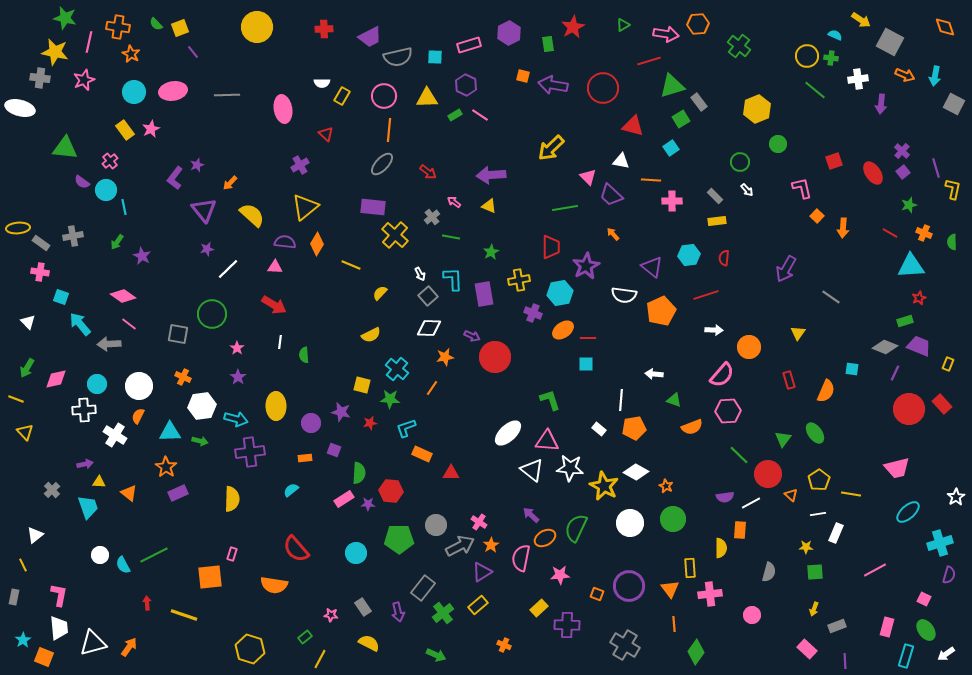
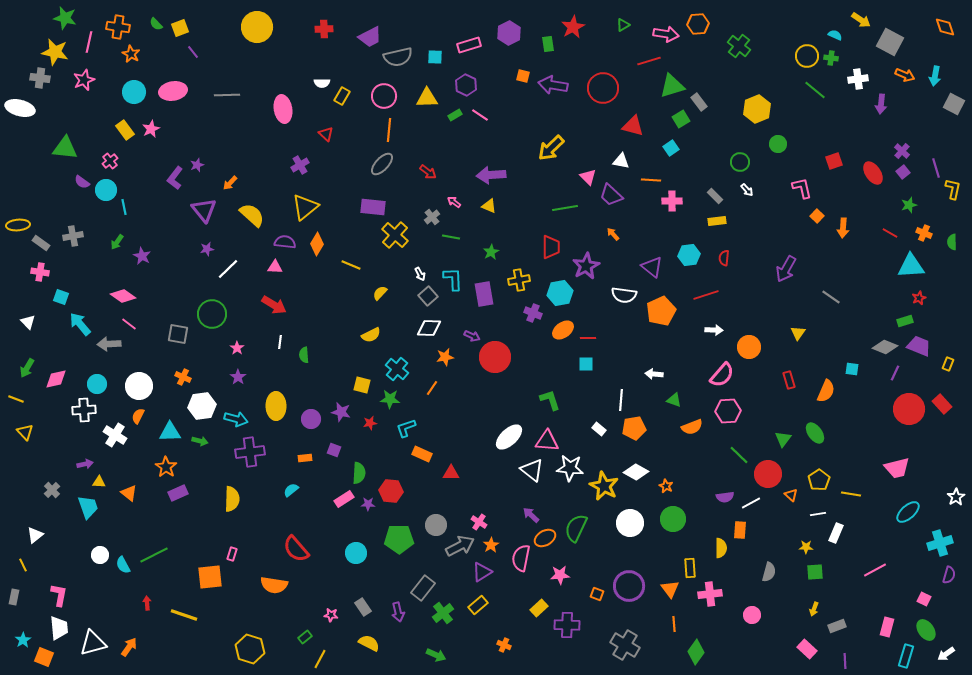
yellow ellipse at (18, 228): moved 3 px up
purple circle at (311, 423): moved 4 px up
white ellipse at (508, 433): moved 1 px right, 4 px down
